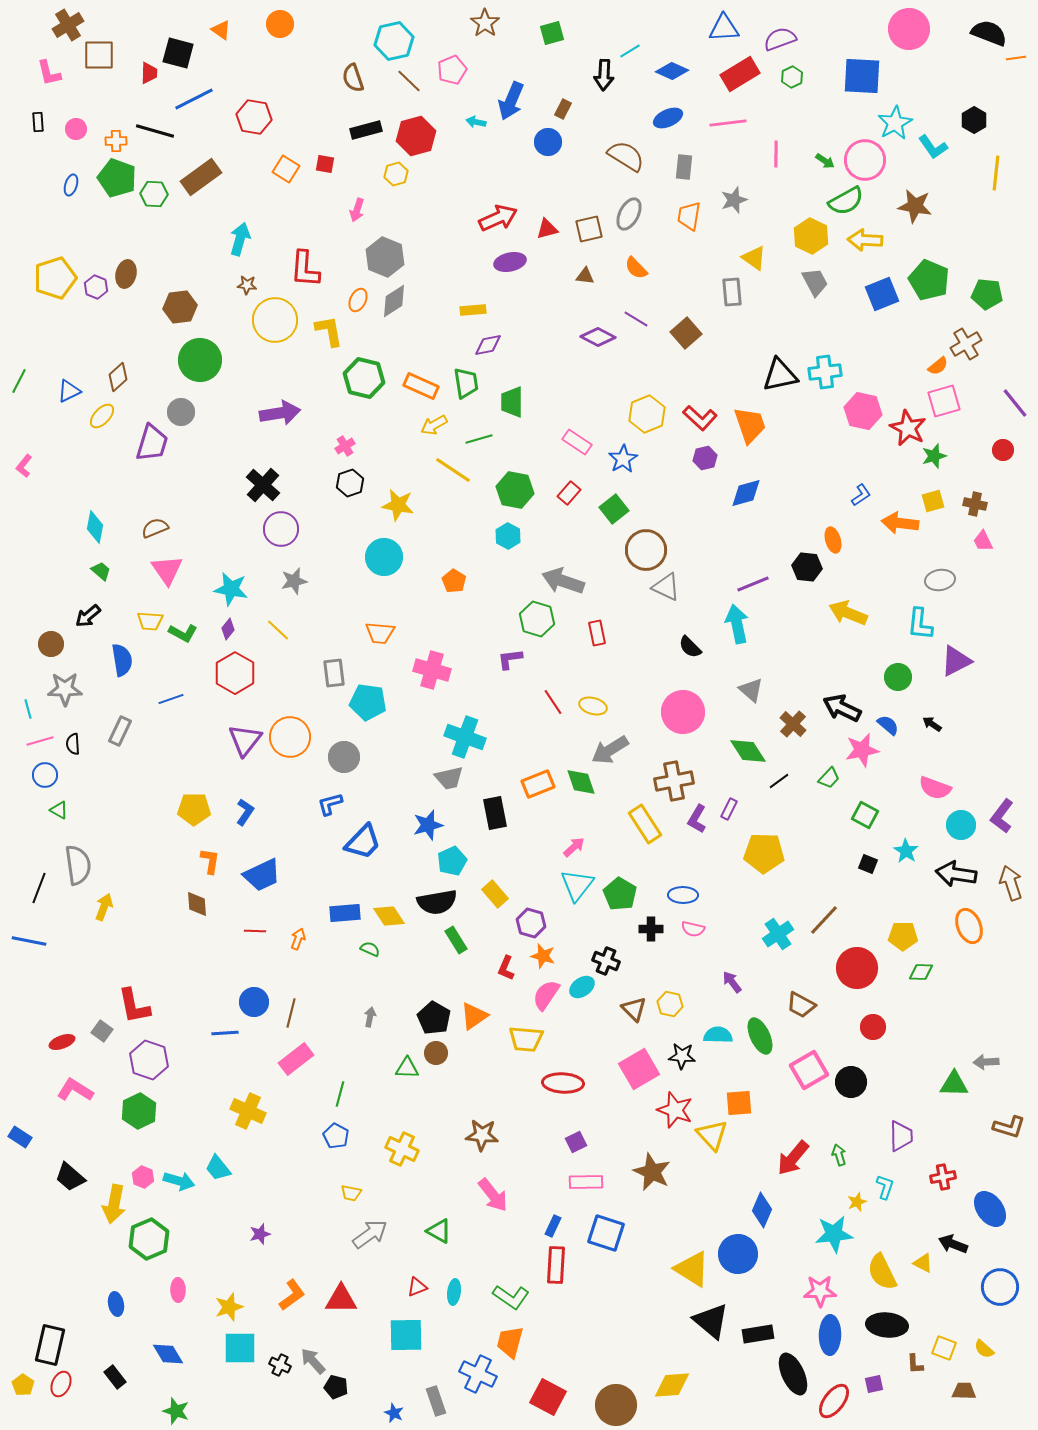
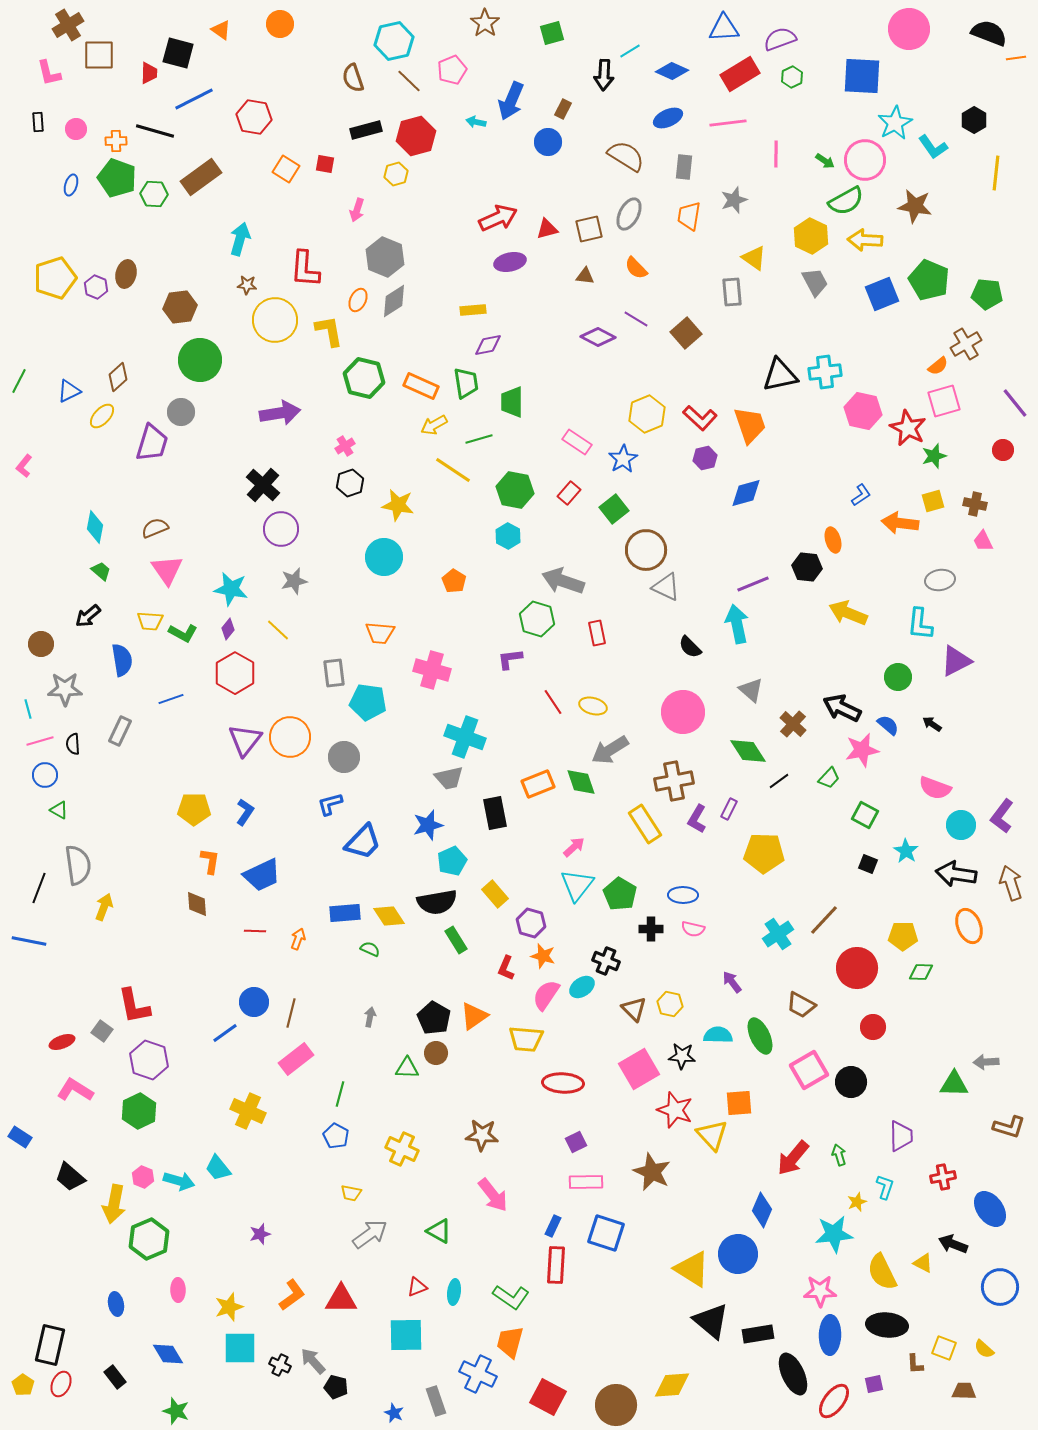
brown circle at (51, 644): moved 10 px left
blue line at (225, 1033): rotated 32 degrees counterclockwise
